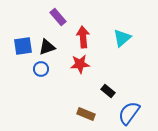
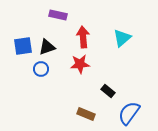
purple rectangle: moved 2 px up; rotated 36 degrees counterclockwise
